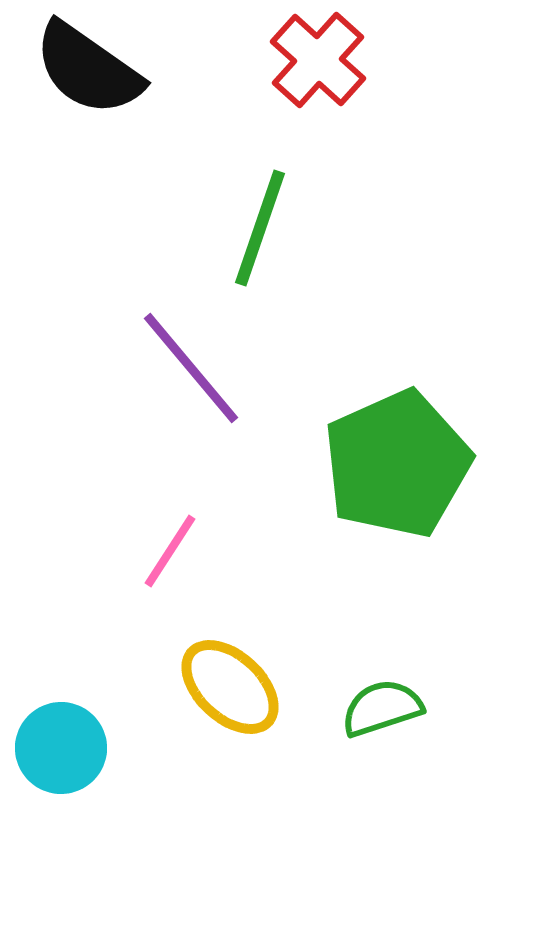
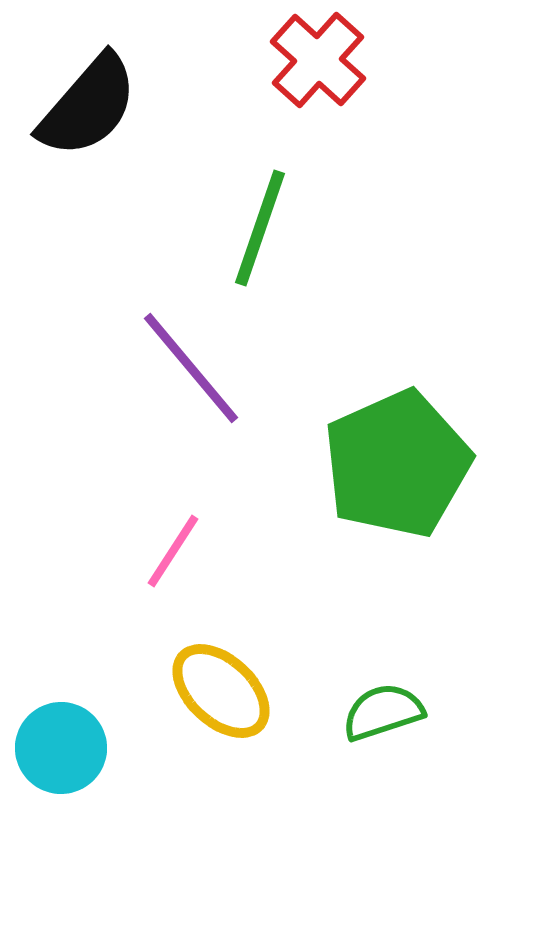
black semicircle: moved 37 px down; rotated 84 degrees counterclockwise
pink line: moved 3 px right
yellow ellipse: moved 9 px left, 4 px down
green semicircle: moved 1 px right, 4 px down
